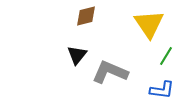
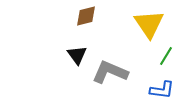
black triangle: rotated 15 degrees counterclockwise
